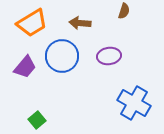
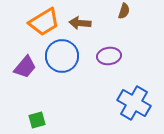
orange trapezoid: moved 12 px right, 1 px up
green square: rotated 24 degrees clockwise
